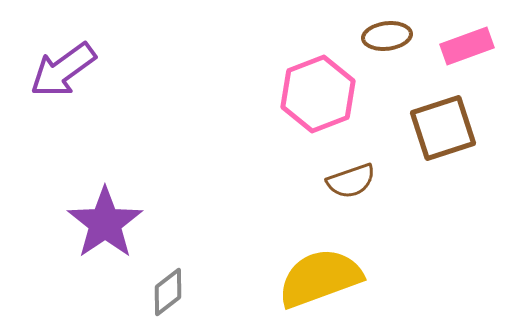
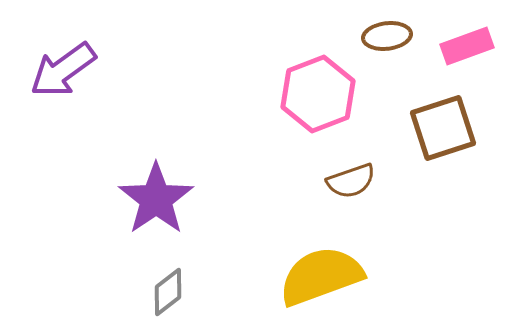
purple star: moved 51 px right, 24 px up
yellow semicircle: moved 1 px right, 2 px up
